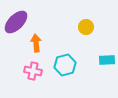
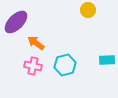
yellow circle: moved 2 px right, 17 px up
orange arrow: rotated 48 degrees counterclockwise
pink cross: moved 5 px up
